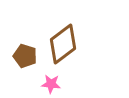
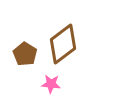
brown pentagon: moved 2 px up; rotated 15 degrees clockwise
